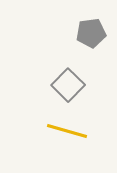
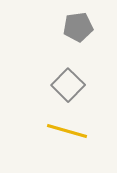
gray pentagon: moved 13 px left, 6 px up
